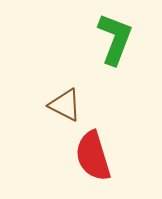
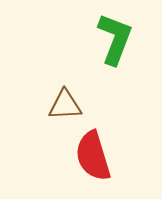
brown triangle: rotated 30 degrees counterclockwise
